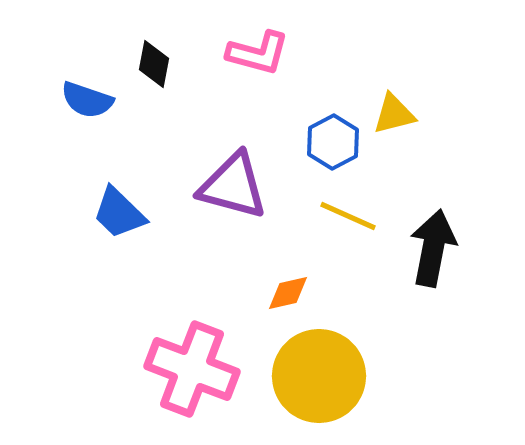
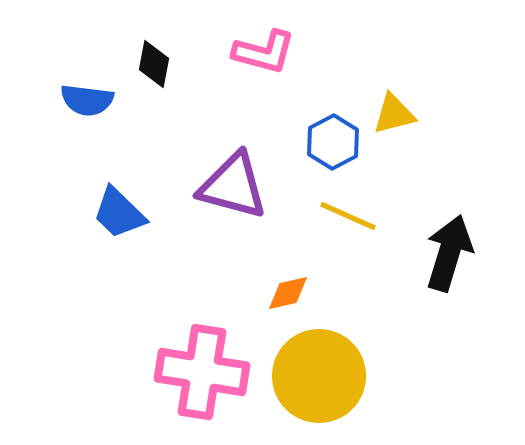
pink L-shape: moved 6 px right, 1 px up
blue semicircle: rotated 12 degrees counterclockwise
black arrow: moved 16 px right, 5 px down; rotated 6 degrees clockwise
pink cross: moved 10 px right, 3 px down; rotated 12 degrees counterclockwise
